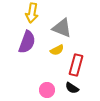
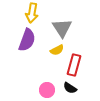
gray triangle: rotated 35 degrees clockwise
purple semicircle: moved 2 px up
red rectangle: moved 2 px left
black semicircle: moved 2 px left
